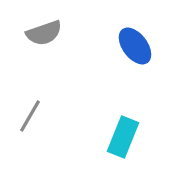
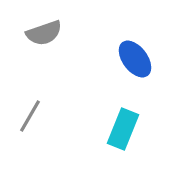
blue ellipse: moved 13 px down
cyan rectangle: moved 8 px up
